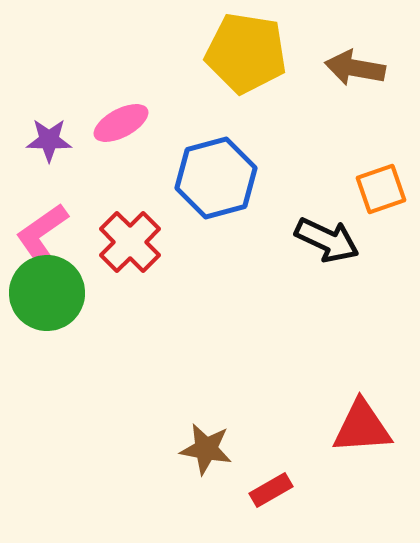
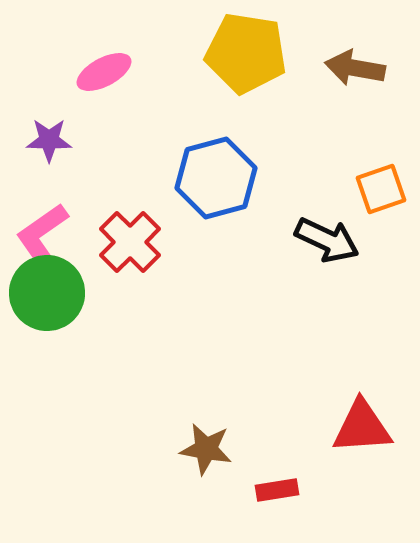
pink ellipse: moved 17 px left, 51 px up
red rectangle: moved 6 px right; rotated 21 degrees clockwise
